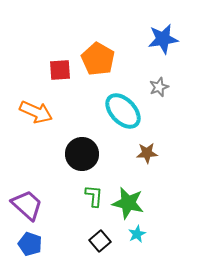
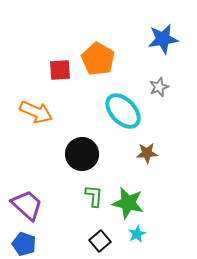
blue pentagon: moved 6 px left
